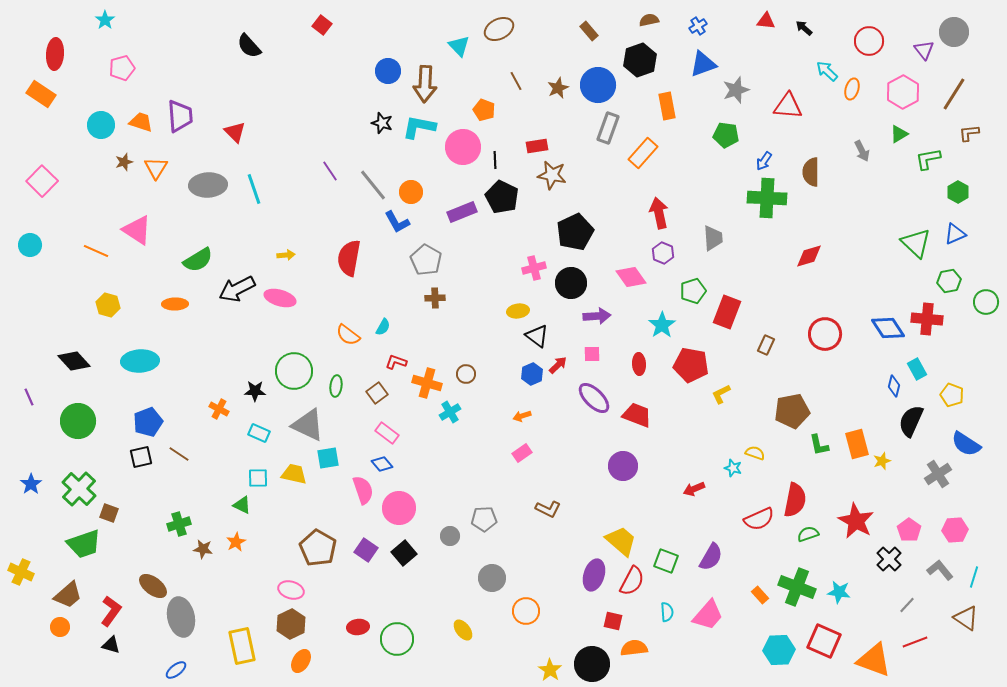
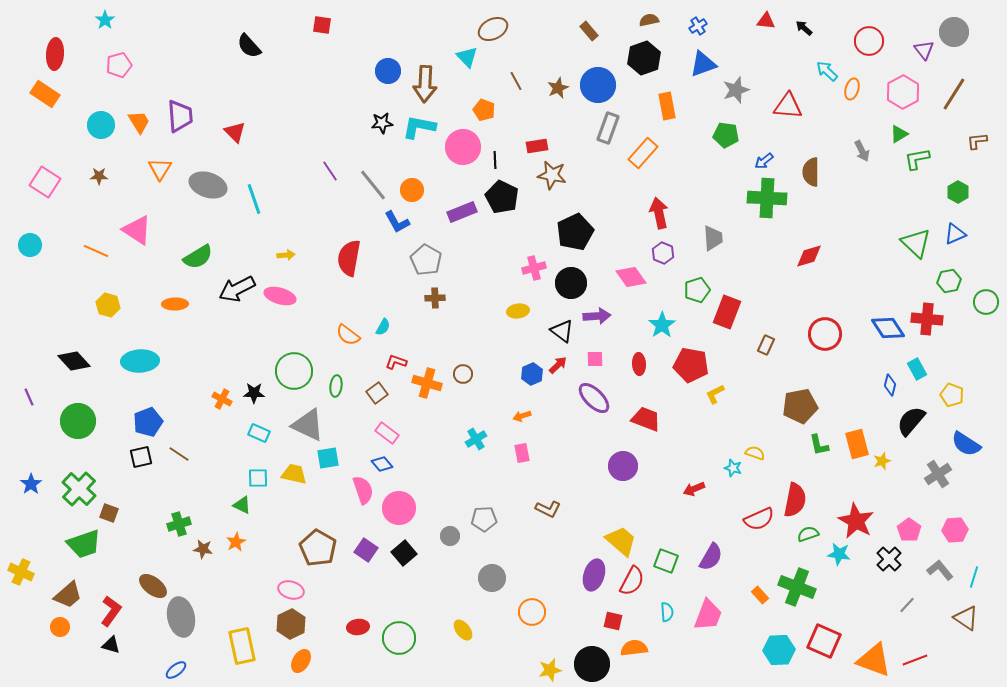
red square at (322, 25): rotated 30 degrees counterclockwise
brown ellipse at (499, 29): moved 6 px left
cyan triangle at (459, 46): moved 8 px right, 11 px down
black hexagon at (640, 60): moved 4 px right, 2 px up
pink pentagon at (122, 68): moved 3 px left, 3 px up
orange rectangle at (41, 94): moved 4 px right
orange trapezoid at (141, 122): moved 2 px left; rotated 40 degrees clockwise
black star at (382, 123): rotated 25 degrees counterclockwise
brown L-shape at (969, 133): moved 8 px right, 8 px down
green L-shape at (928, 159): moved 11 px left
blue arrow at (764, 161): rotated 18 degrees clockwise
brown star at (124, 162): moved 25 px left, 14 px down; rotated 18 degrees clockwise
orange triangle at (156, 168): moved 4 px right, 1 px down
pink square at (42, 181): moved 3 px right, 1 px down; rotated 12 degrees counterclockwise
gray ellipse at (208, 185): rotated 21 degrees clockwise
cyan line at (254, 189): moved 10 px down
orange circle at (411, 192): moved 1 px right, 2 px up
green semicircle at (198, 260): moved 3 px up
green pentagon at (693, 291): moved 4 px right, 1 px up
pink ellipse at (280, 298): moved 2 px up
black triangle at (537, 336): moved 25 px right, 5 px up
pink square at (592, 354): moved 3 px right, 5 px down
brown circle at (466, 374): moved 3 px left
blue diamond at (894, 386): moved 4 px left, 1 px up
black star at (255, 391): moved 1 px left, 2 px down
yellow L-shape at (721, 394): moved 6 px left
orange cross at (219, 409): moved 3 px right, 10 px up
brown pentagon at (792, 411): moved 8 px right, 5 px up
cyan cross at (450, 412): moved 26 px right, 27 px down
red trapezoid at (637, 415): moved 9 px right, 4 px down
black semicircle at (911, 421): rotated 16 degrees clockwise
pink rectangle at (522, 453): rotated 66 degrees counterclockwise
cyan star at (839, 592): moved 38 px up
orange circle at (526, 611): moved 6 px right, 1 px down
pink trapezoid at (708, 615): rotated 20 degrees counterclockwise
green circle at (397, 639): moved 2 px right, 1 px up
red line at (915, 642): moved 18 px down
yellow star at (550, 670): rotated 25 degrees clockwise
